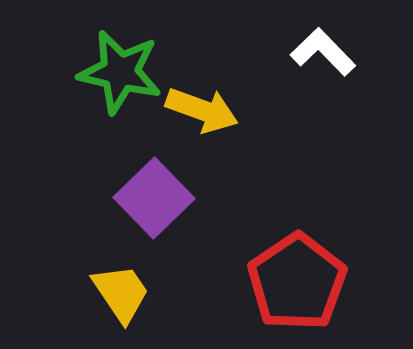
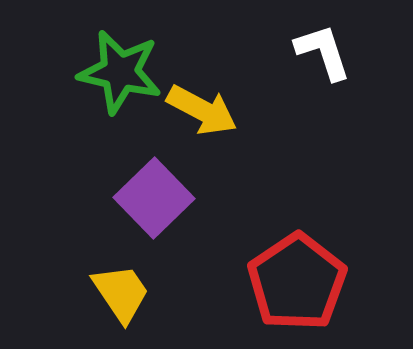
white L-shape: rotated 26 degrees clockwise
yellow arrow: rotated 8 degrees clockwise
